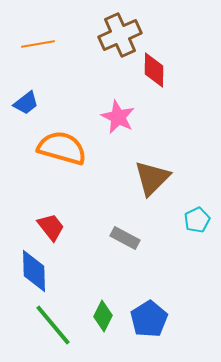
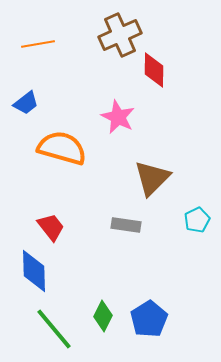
gray rectangle: moved 1 px right, 13 px up; rotated 20 degrees counterclockwise
green line: moved 1 px right, 4 px down
